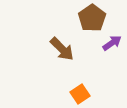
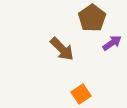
orange square: moved 1 px right
